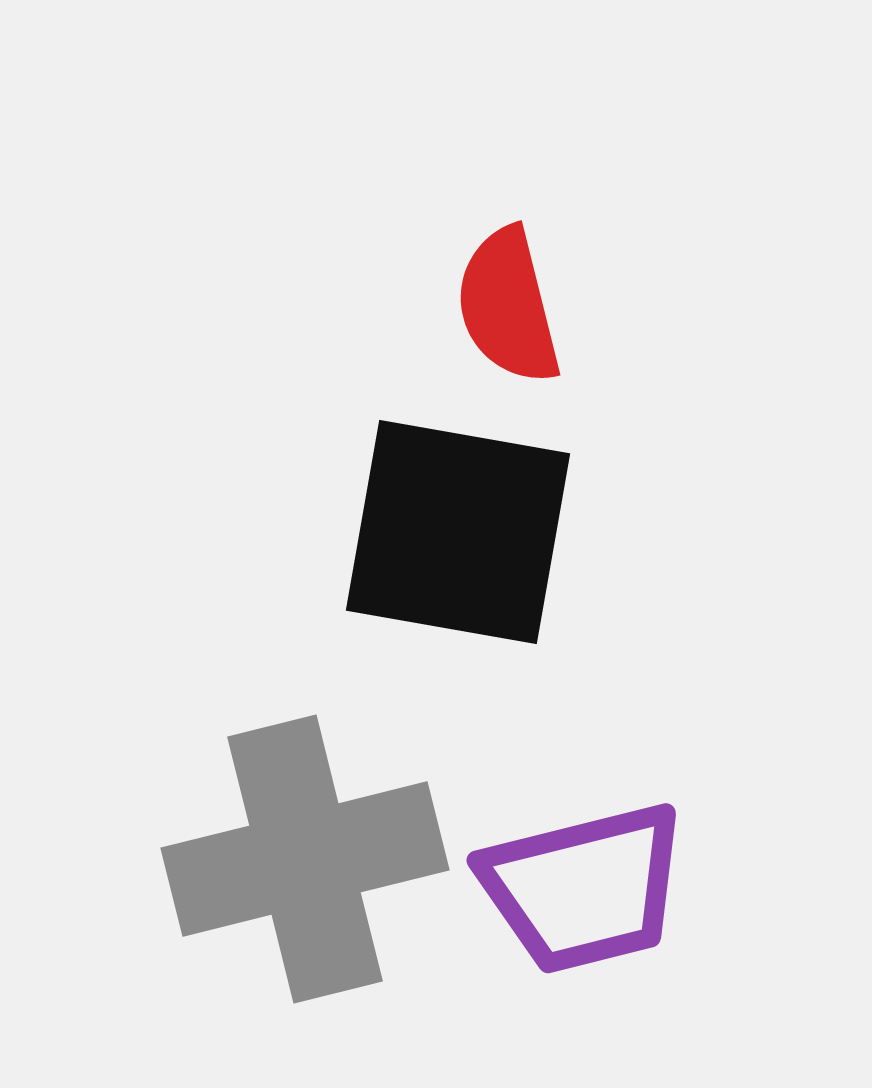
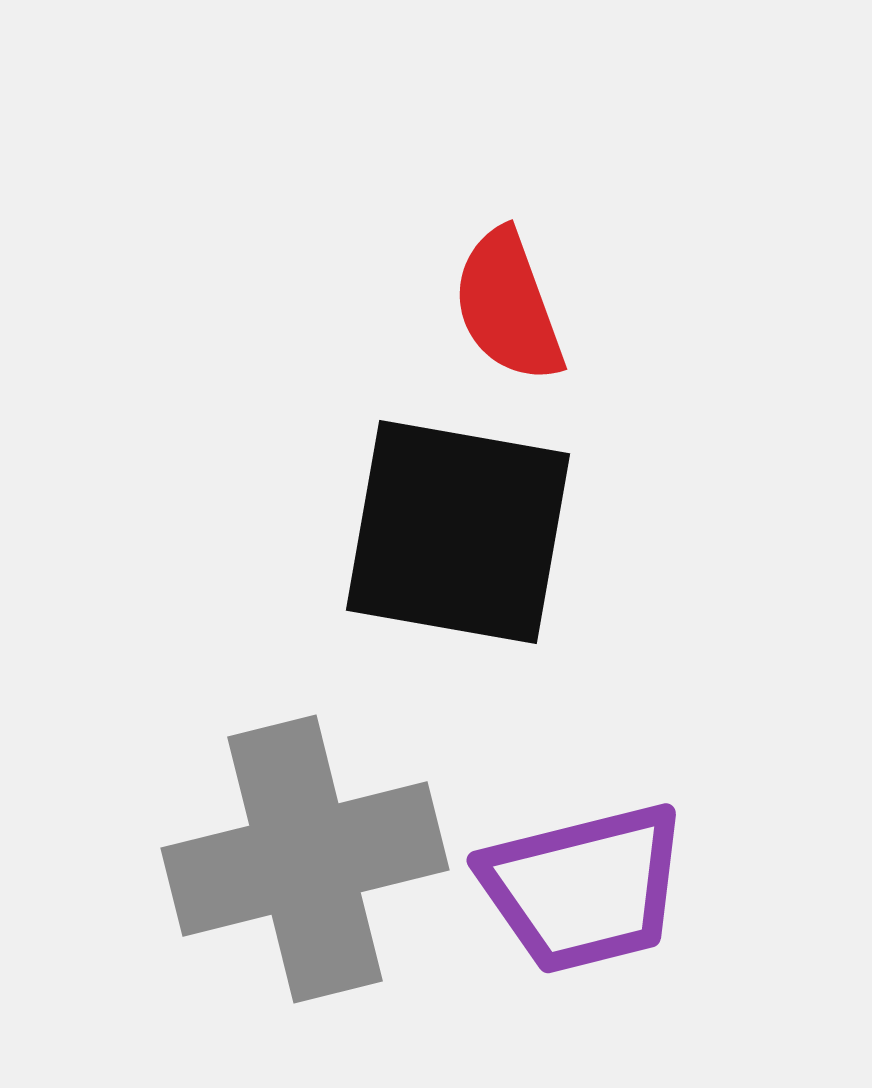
red semicircle: rotated 6 degrees counterclockwise
